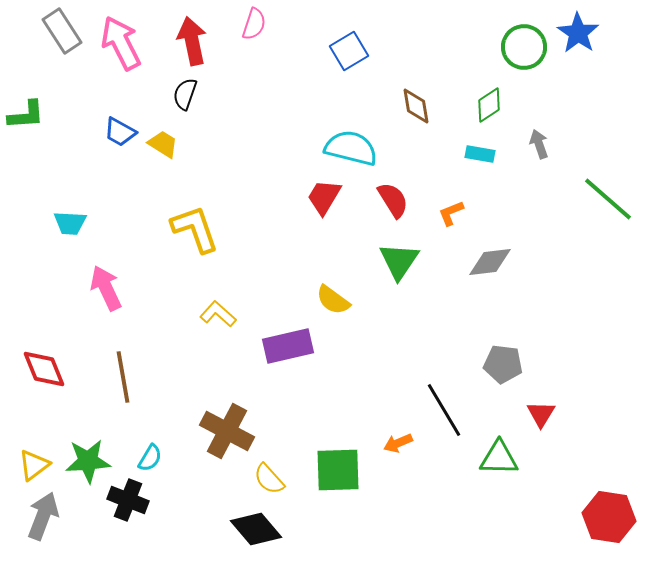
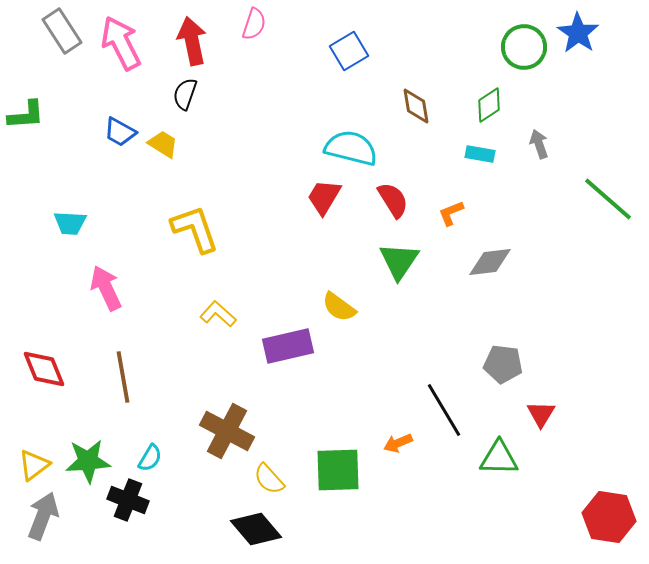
yellow semicircle at (333, 300): moved 6 px right, 7 px down
